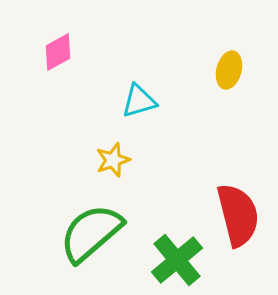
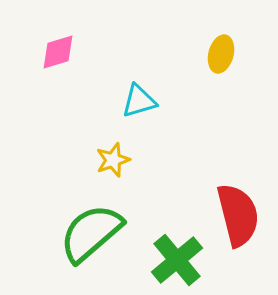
pink diamond: rotated 12 degrees clockwise
yellow ellipse: moved 8 px left, 16 px up
